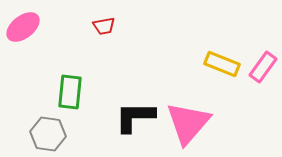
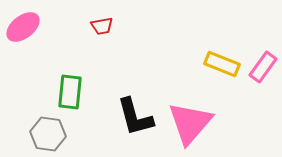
red trapezoid: moved 2 px left
black L-shape: rotated 105 degrees counterclockwise
pink triangle: moved 2 px right
